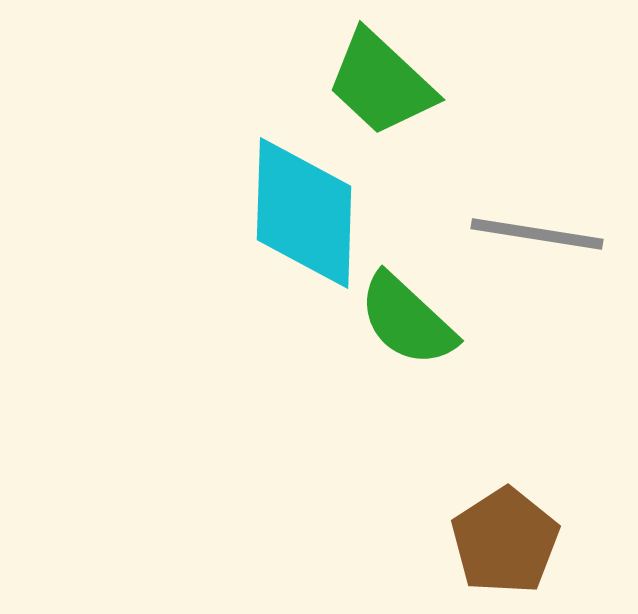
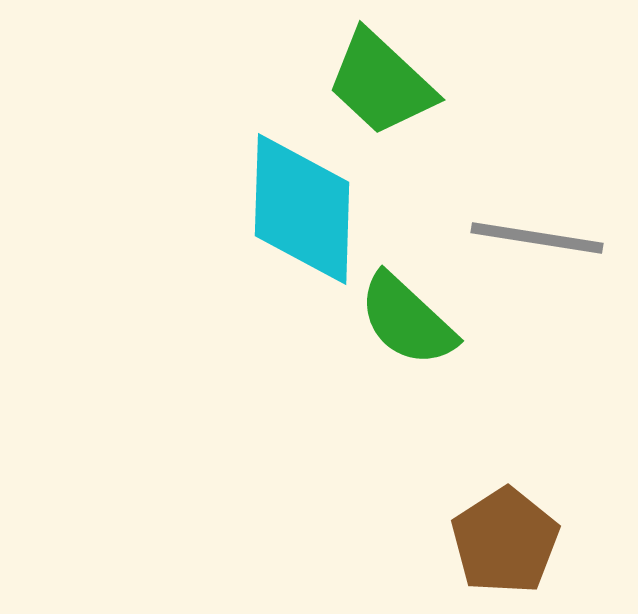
cyan diamond: moved 2 px left, 4 px up
gray line: moved 4 px down
